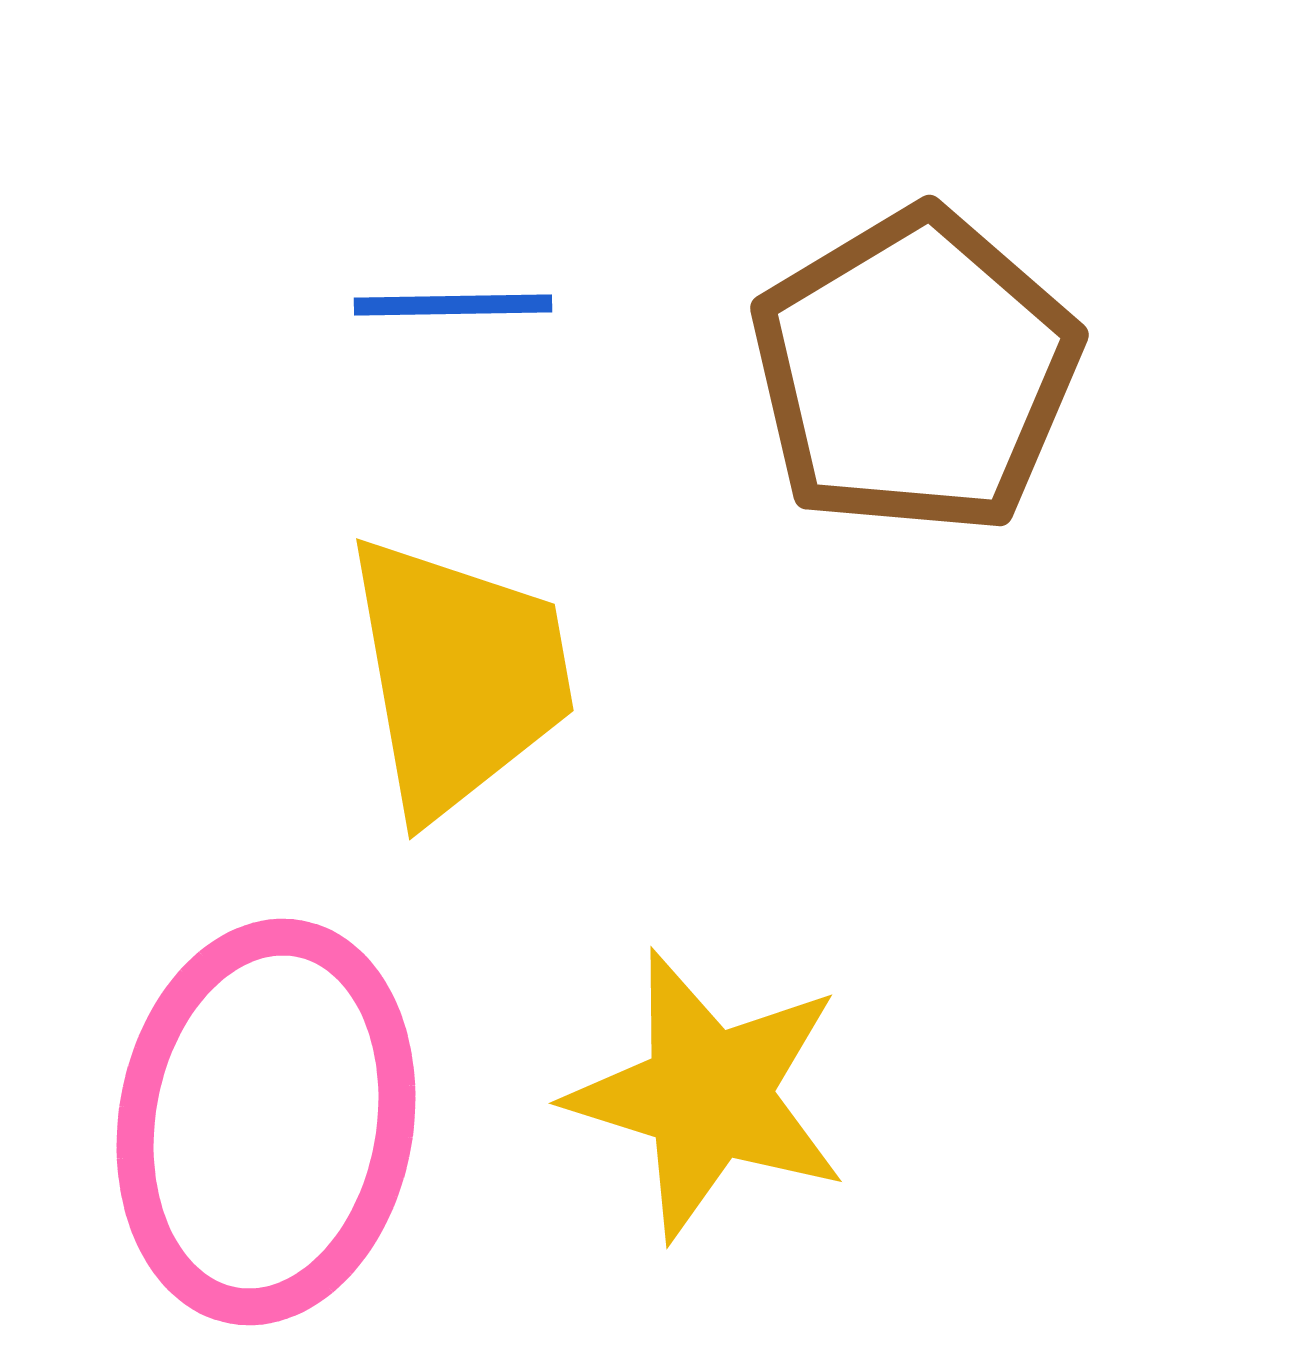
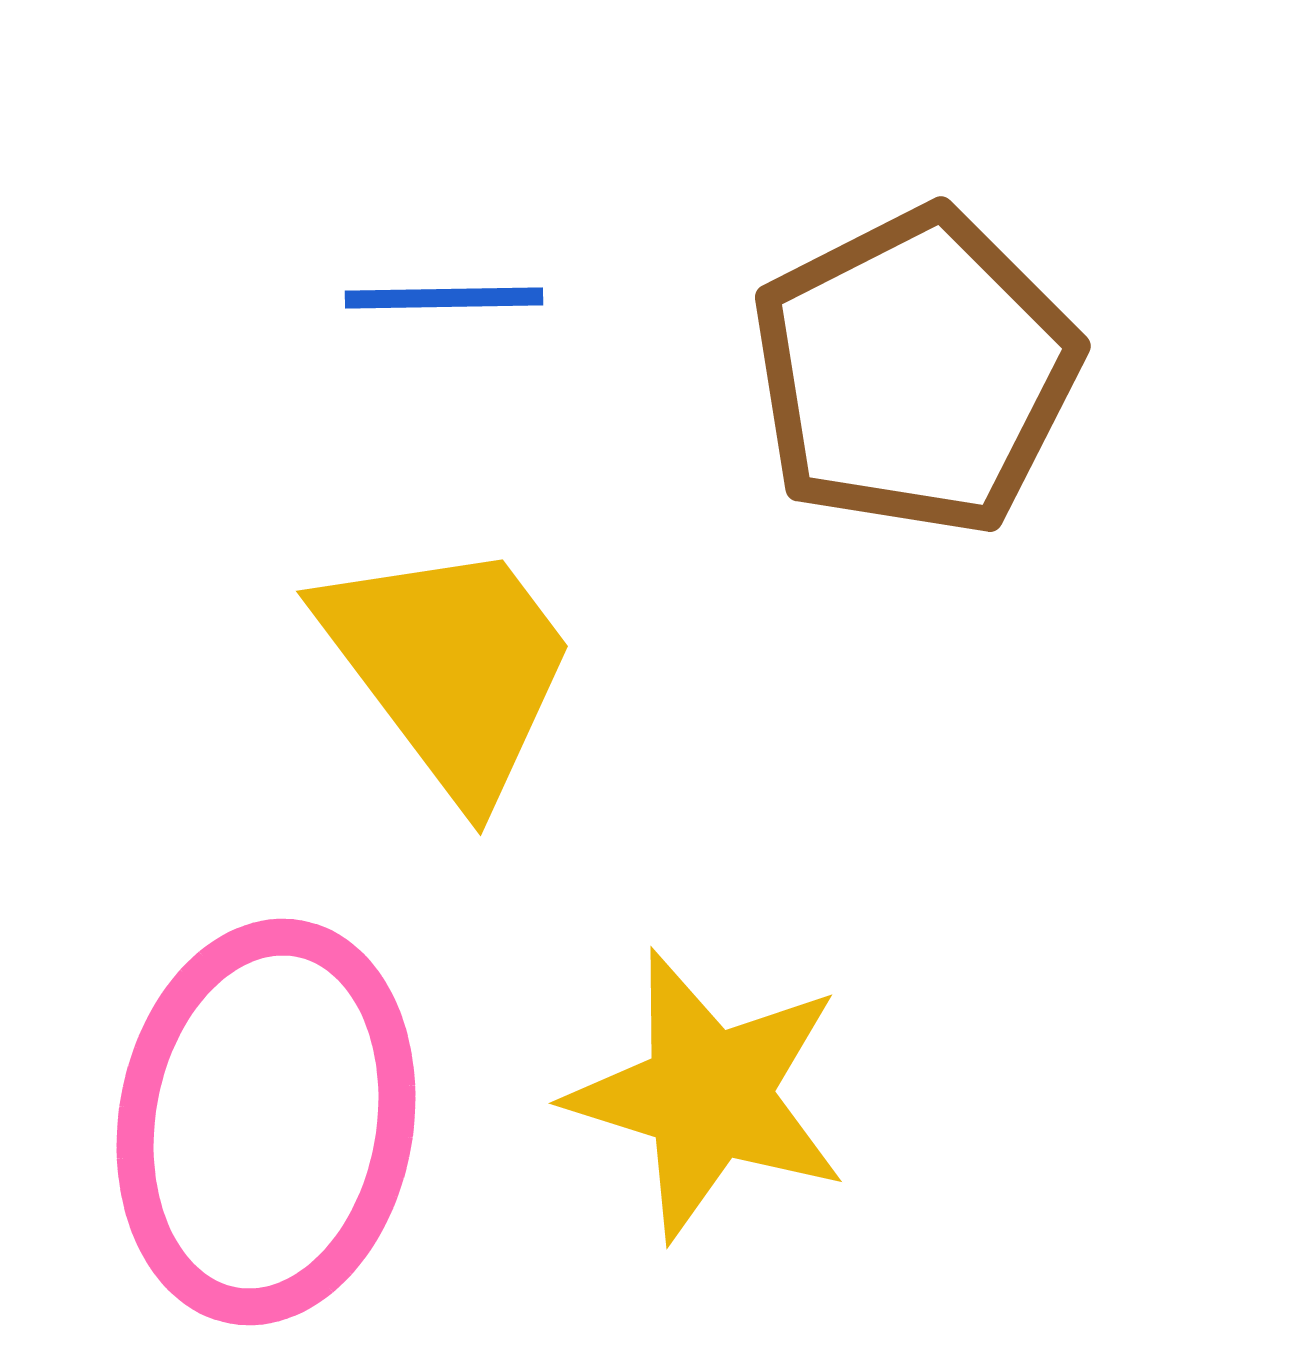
blue line: moved 9 px left, 7 px up
brown pentagon: rotated 4 degrees clockwise
yellow trapezoid: moved 9 px left, 9 px up; rotated 27 degrees counterclockwise
